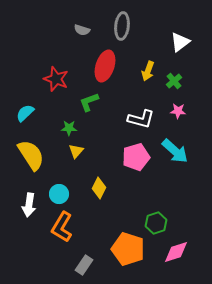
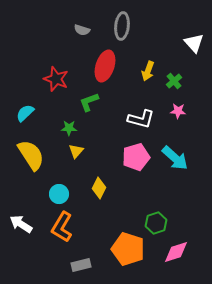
white triangle: moved 14 px right, 1 px down; rotated 35 degrees counterclockwise
cyan arrow: moved 7 px down
white arrow: moved 8 px left, 19 px down; rotated 115 degrees clockwise
gray rectangle: moved 3 px left; rotated 42 degrees clockwise
